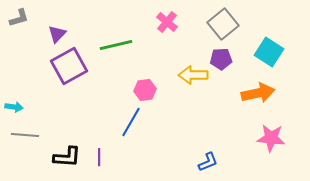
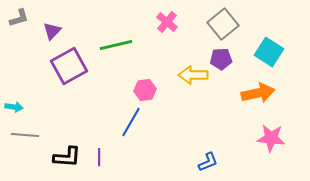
purple triangle: moved 5 px left, 3 px up
